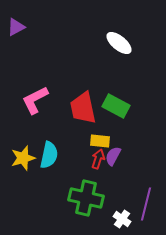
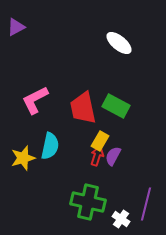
yellow rectangle: rotated 66 degrees counterclockwise
cyan semicircle: moved 1 px right, 9 px up
red arrow: moved 1 px left, 3 px up
green cross: moved 2 px right, 4 px down
white cross: moved 1 px left
